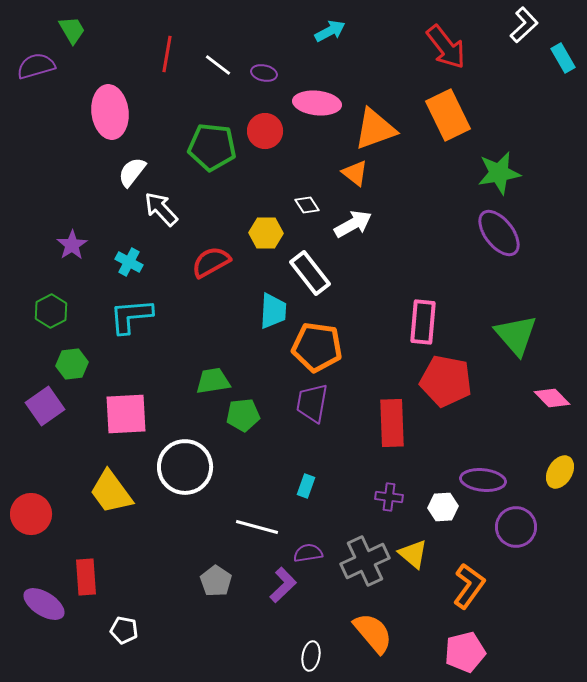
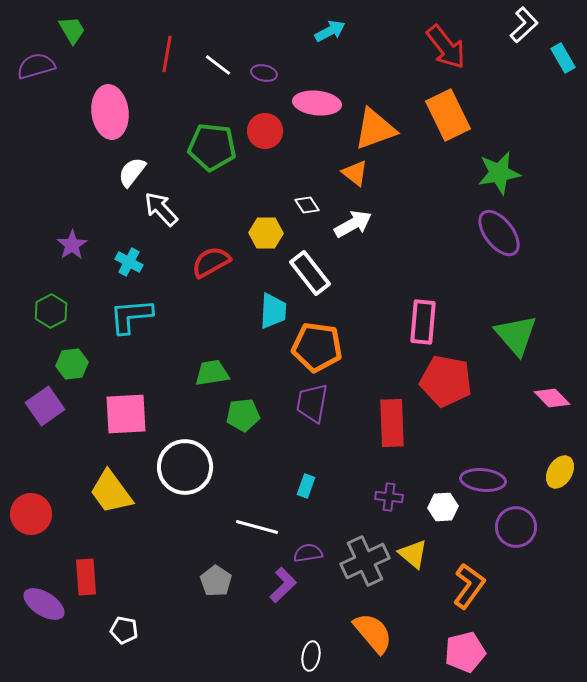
green trapezoid at (213, 381): moved 1 px left, 8 px up
